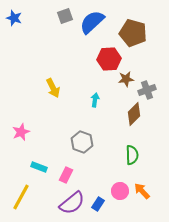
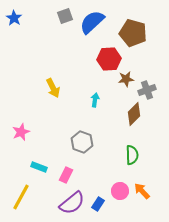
blue star: rotated 14 degrees clockwise
